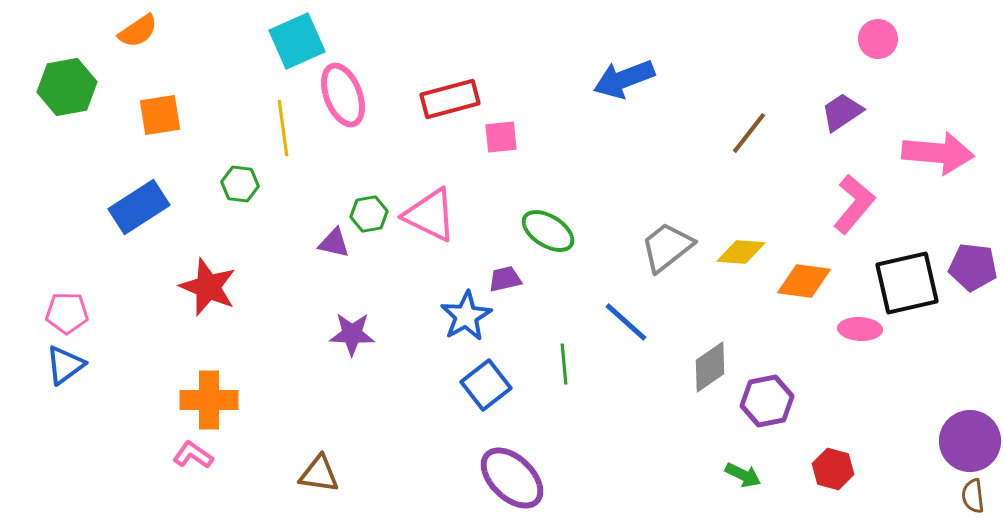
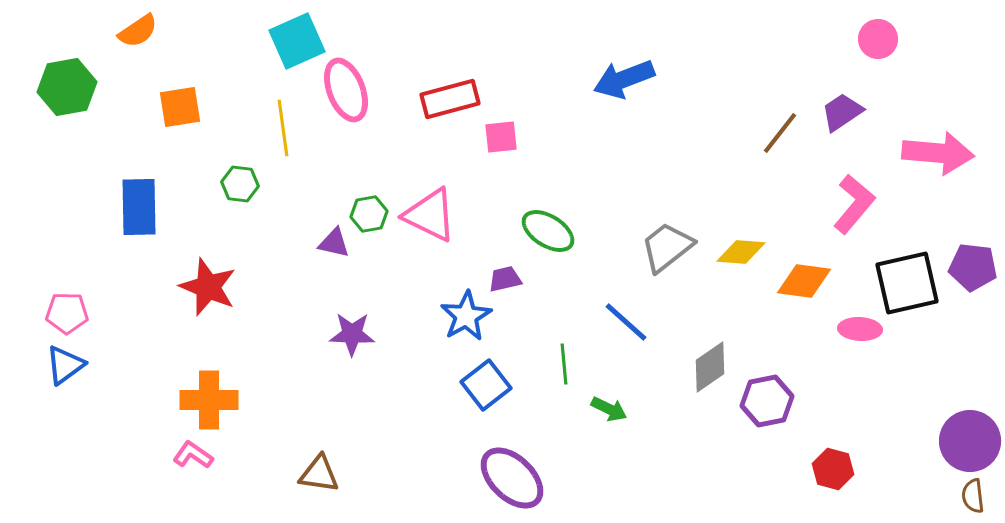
pink ellipse at (343, 95): moved 3 px right, 5 px up
orange square at (160, 115): moved 20 px right, 8 px up
brown line at (749, 133): moved 31 px right
blue rectangle at (139, 207): rotated 58 degrees counterclockwise
green arrow at (743, 475): moved 134 px left, 66 px up
